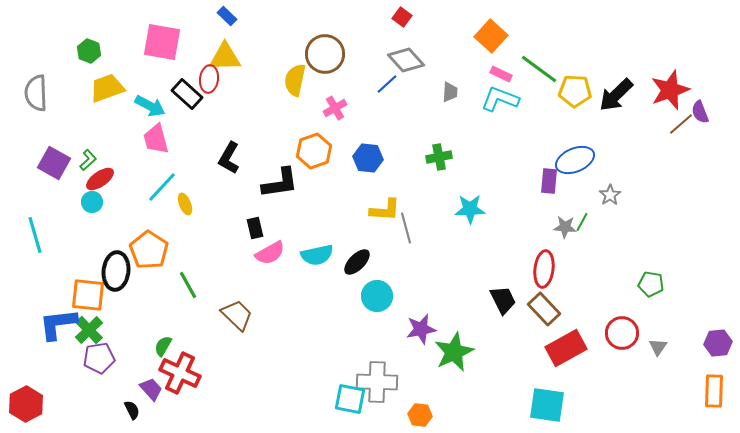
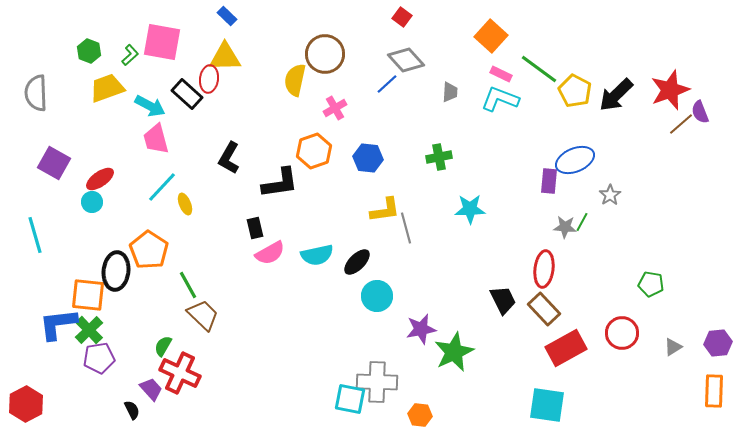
yellow pentagon at (575, 91): rotated 24 degrees clockwise
green L-shape at (88, 160): moved 42 px right, 105 px up
yellow L-shape at (385, 210): rotated 12 degrees counterclockwise
brown trapezoid at (237, 315): moved 34 px left
gray triangle at (658, 347): moved 15 px right; rotated 24 degrees clockwise
